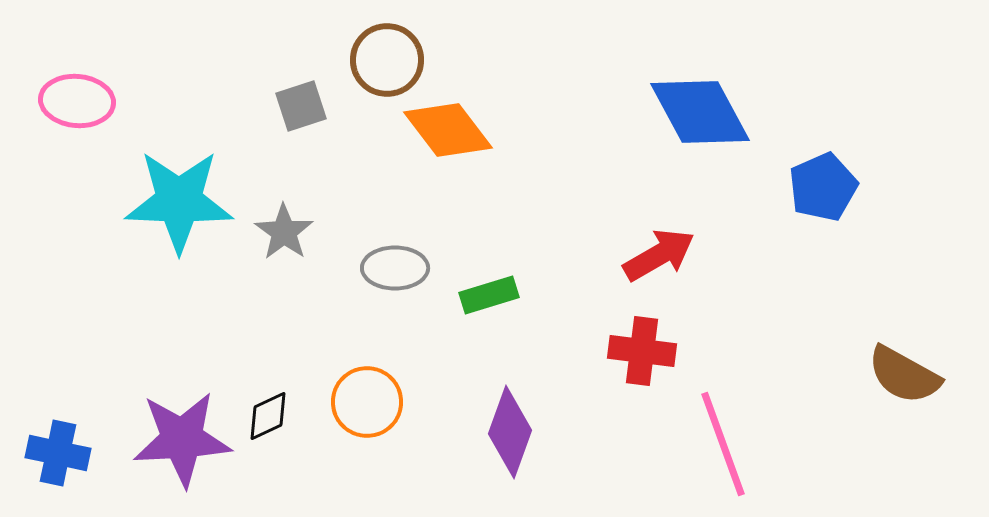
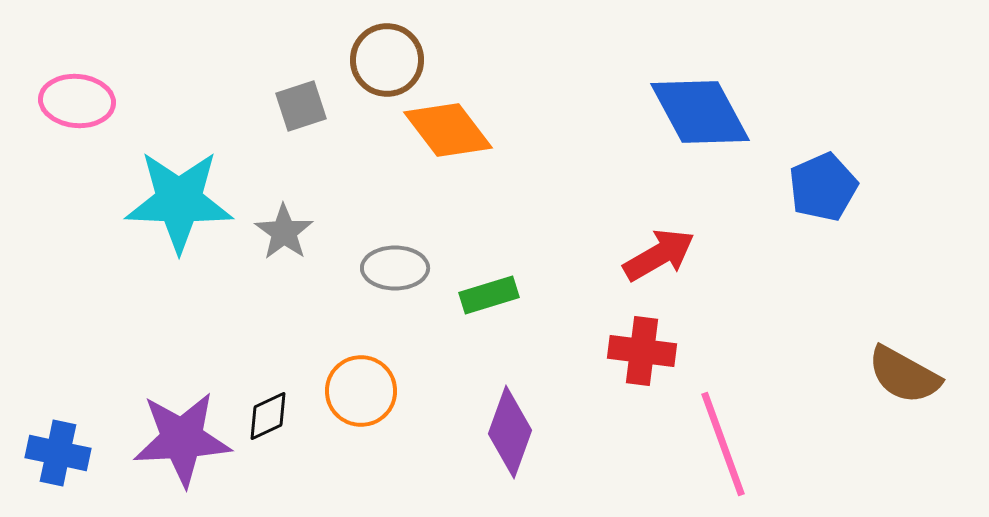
orange circle: moved 6 px left, 11 px up
